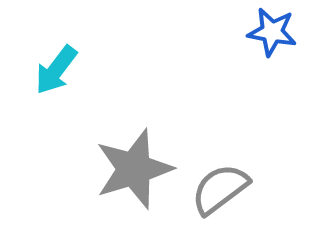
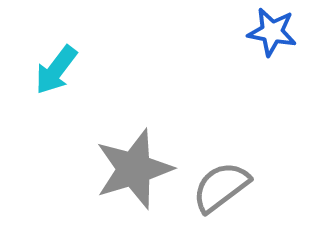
gray semicircle: moved 1 px right, 2 px up
